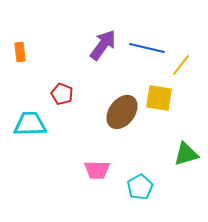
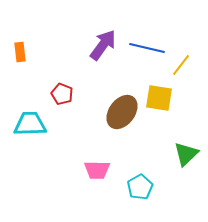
green triangle: rotated 28 degrees counterclockwise
